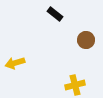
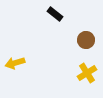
yellow cross: moved 12 px right, 12 px up; rotated 18 degrees counterclockwise
